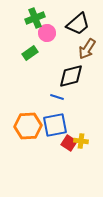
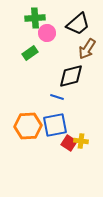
green cross: rotated 18 degrees clockwise
